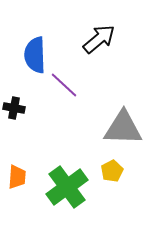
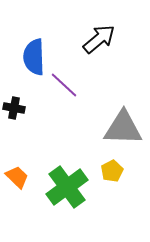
blue semicircle: moved 1 px left, 2 px down
orange trapezoid: rotated 50 degrees counterclockwise
